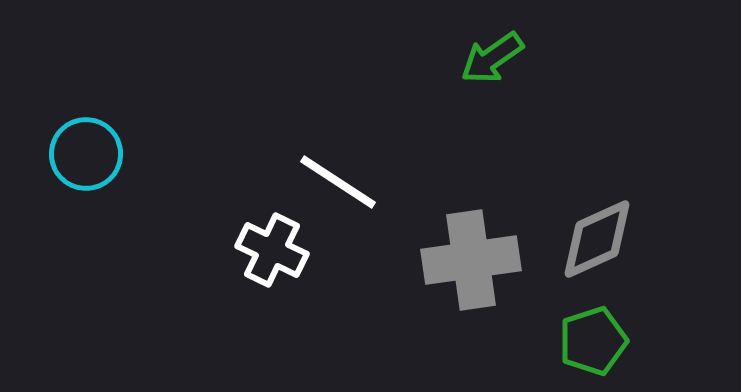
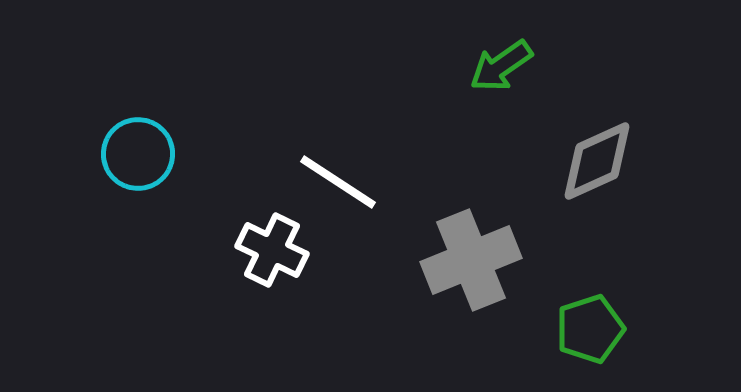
green arrow: moved 9 px right, 8 px down
cyan circle: moved 52 px right
gray diamond: moved 78 px up
gray cross: rotated 14 degrees counterclockwise
green pentagon: moved 3 px left, 12 px up
